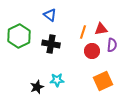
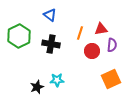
orange line: moved 3 px left, 1 px down
orange square: moved 8 px right, 2 px up
